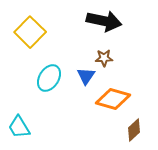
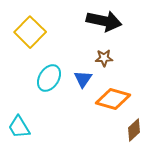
blue triangle: moved 3 px left, 3 px down
